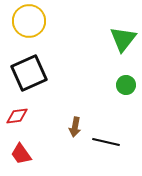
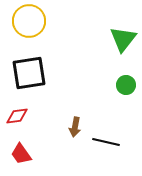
black square: rotated 15 degrees clockwise
